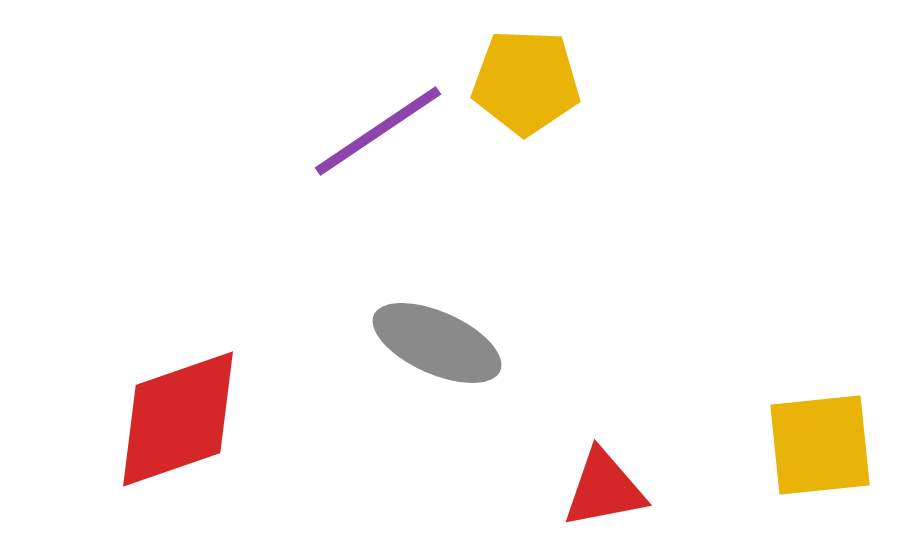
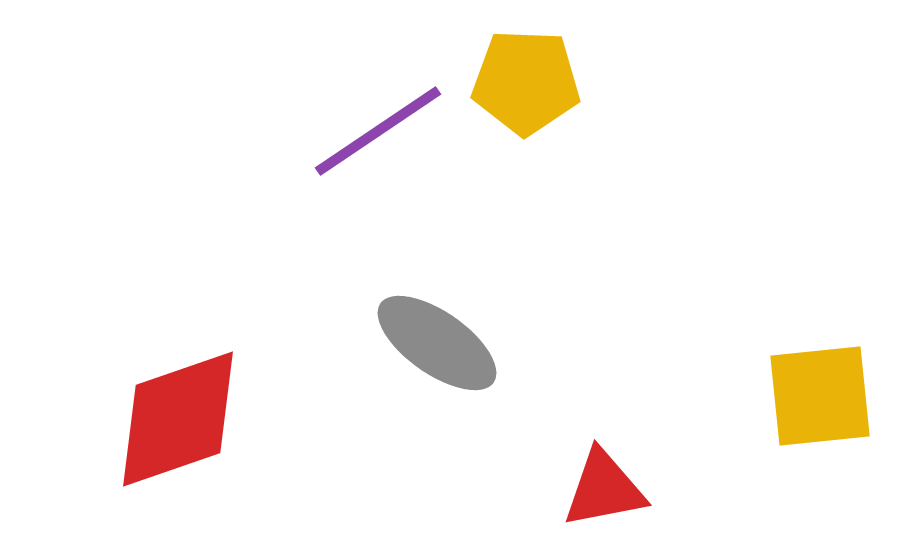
gray ellipse: rotated 11 degrees clockwise
yellow square: moved 49 px up
